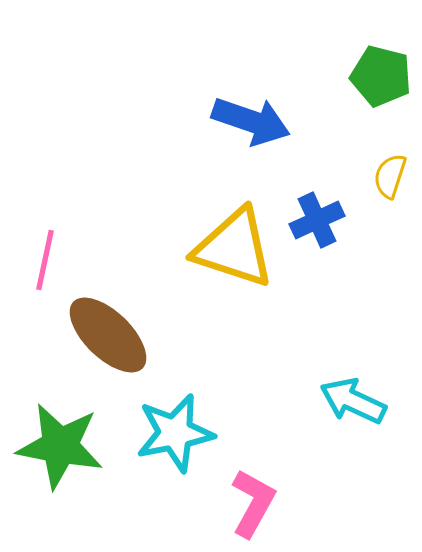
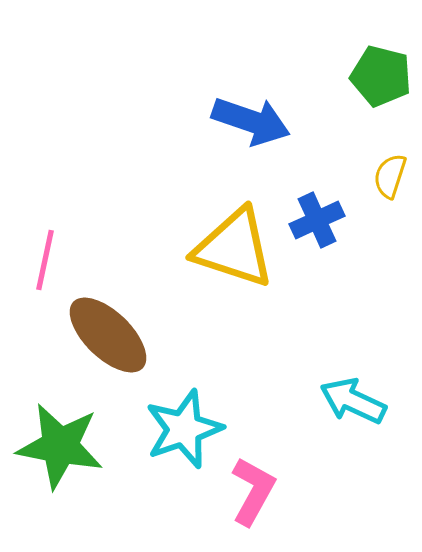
cyan star: moved 9 px right, 4 px up; rotated 8 degrees counterclockwise
pink L-shape: moved 12 px up
